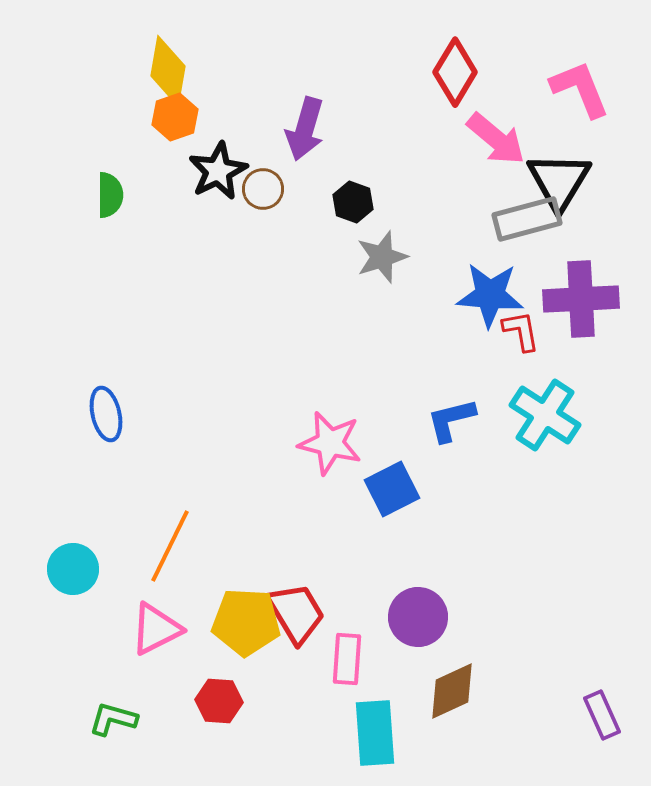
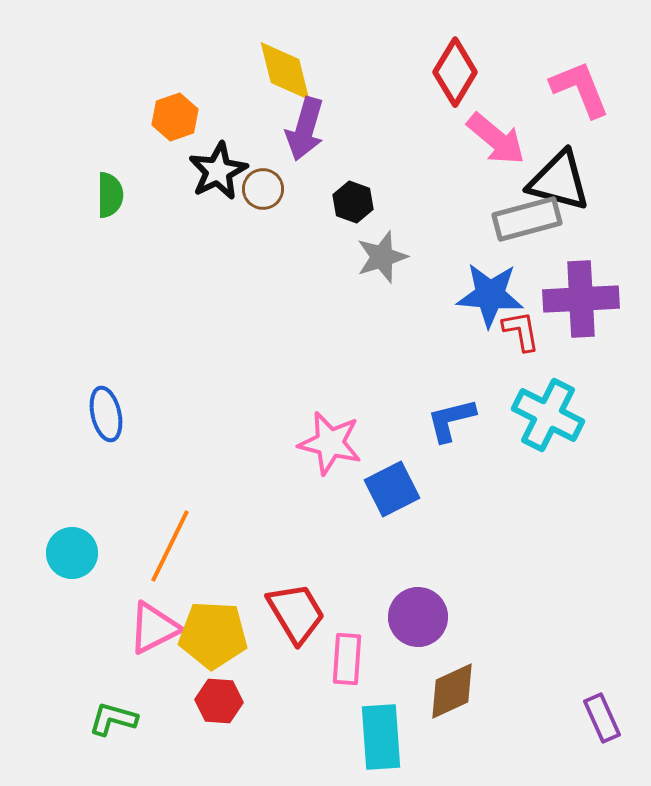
yellow diamond: moved 117 px right; rotated 24 degrees counterclockwise
black triangle: rotated 46 degrees counterclockwise
cyan cross: moved 3 px right; rotated 6 degrees counterclockwise
cyan circle: moved 1 px left, 16 px up
yellow pentagon: moved 33 px left, 13 px down
pink triangle: moved 2 px left, 1 px up
purple rectangle: moved 3 px down
cyan rectangle: moved 6 px right, 4 px down
